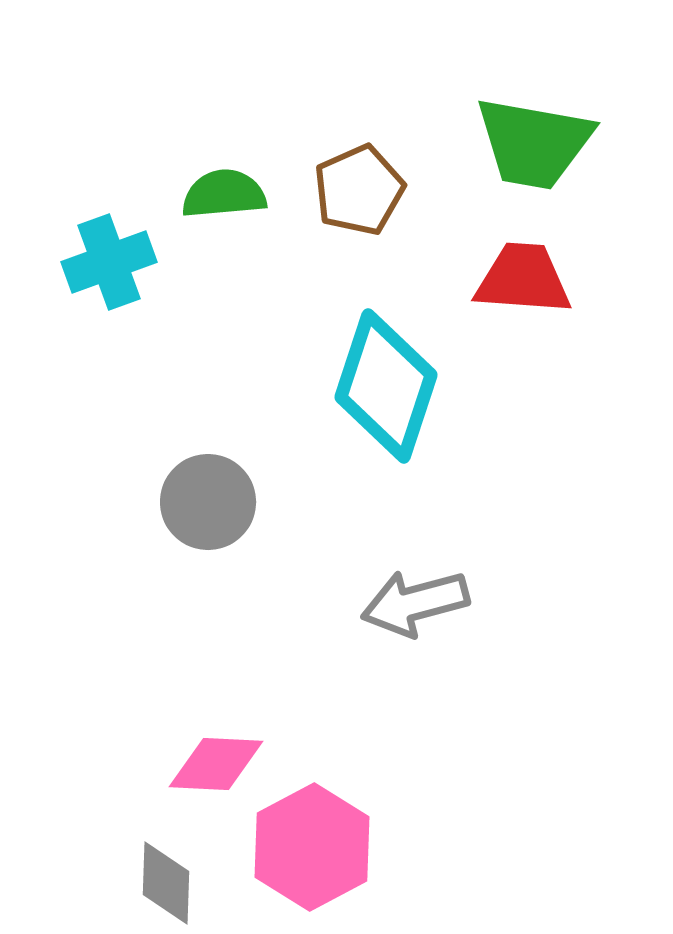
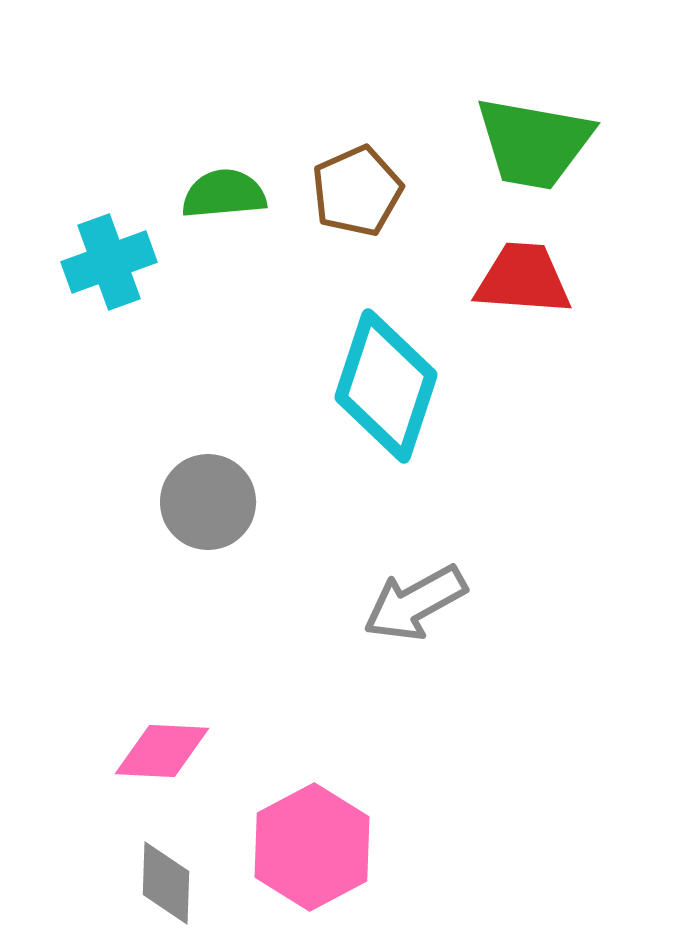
brown pentagon: moved 2 px left, 1 px down
gray arrow: rotated 14 degrees counterclockwise
pink diamond: moved 54 px left, 13 px up
